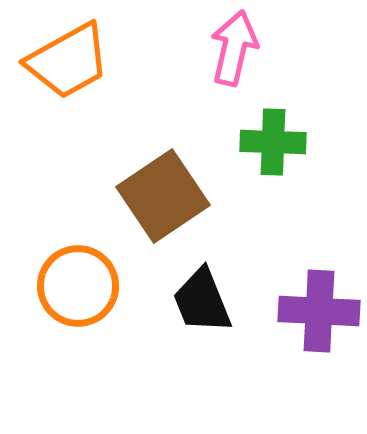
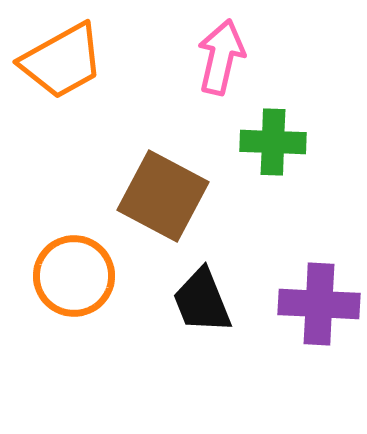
pink arrow: moved 13 px left, 9 px down
orange trapezoid: moved 6 px left
brown square: rotated 28 degrees counterclockwise
orange circle: moved 4 px left, 10 px up
purple cross: moved 7 px up
